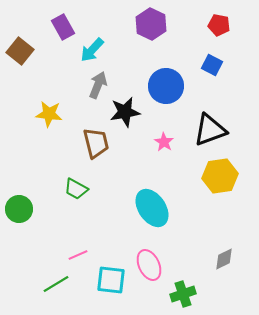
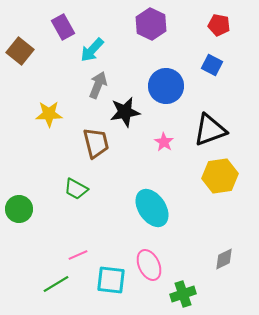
yellow star: rotated 8 degrees counterclockwise
